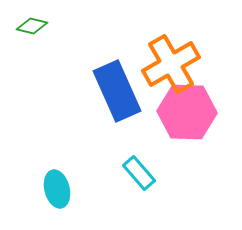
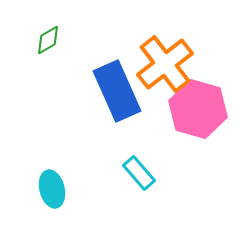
green diamond: moved 16 px right, 14 px down; rotated 44 degrees counterclockwise
orange cross: moved 6 px left; rotated 8 degrees counterclockwise
pink hexagon: moved 11 px right, 3 px up; rotated 14 degrees clockwise
cyan ellipse: moved 5 px left
